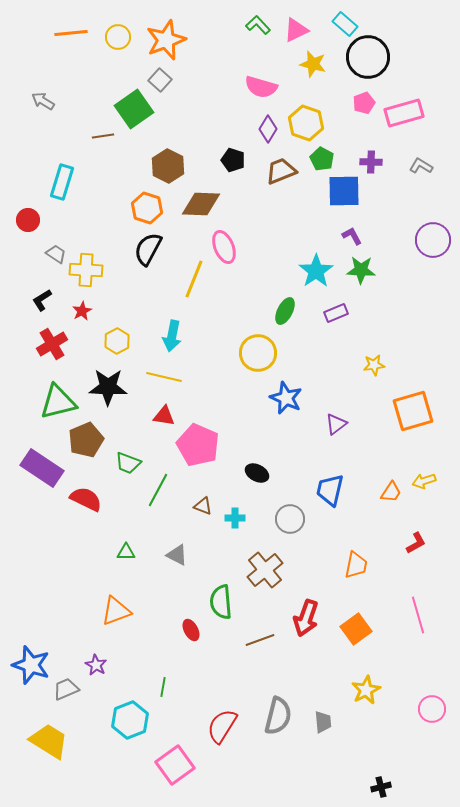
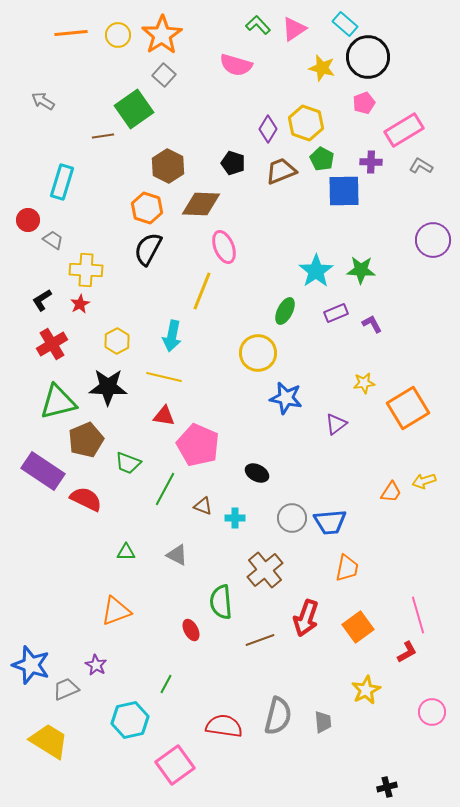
pink triangle at (296, 30): moved 2 px left, 1 px up; rotated 8 degrees counterclockwise
yellow circle at (118, 37): moved 2 px up
orange star at (166, 40): moved 4 px left, 5 px up; rotated 12 degrees counterclockwise
yellow star at (313, 64): moved 9 px right, 4 px down
gray square at (160, 80): moved 4 px right, 5 px up
pink semicircle at (261, 87): moved 25 px left, 22 px up
pink rectangle at (404, 113): moved 17 px down; rotated 15 degrees counterclockwise
black pentagon at (233, 160): moved 3 px down
purple L-shape at (352, 236): moved 20 px right, 88 px down
gray trapezoid at (56, 254): moved 3 px left, 14 px up
yellow line at (194, 279): moved 8 px right, 12 px down
red star at (82, 311): moved 2 px left, 7 px up
yellow star at (374, 365): moved 10 px left, 18 px down
blue star at (286, 398): rotated 12 degrees counterclockwise
orange square at (413, 411): moved 5 px left, 3 px up; rotated 15 degrees counterclockwise
purple rectangle at (42, 468): moved 1 px right, 3 px down
green line at (158, 490): moved 7 px right, 1 px up
blue trapezoid at (330, 490): moved 32 px down; rotated 108 degrees counterclockwise
gray circle at (290, 519): moved 2 px right, 1 px up
red L-shape at (416, 543): moved 9 px left, 109 px down
orange trapezoid at (356, 565): moved 9 px left, 3 px down
orange square at (356, 629): moved 2 px right, 2 px up
green line at (163, 687): moved 3 px right, 3 px up; rotated 18 degrees clockwise
pink circle at (432, 709): moved 3 px down
cyan hexagon at (130, 720): rotated 9 degrees clockwise
red semicircle at (222, 726): moved 2 px right; rotated 66 degrees clockwise
black cross at (381, 787): moved 6 px right
